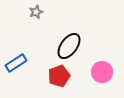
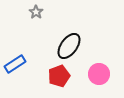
gray star: rotated 16 degrees counterclockwise
blue rectangle: moved 1 px left, 1 px down
pink circle: moved 3 px left, 2 px down
